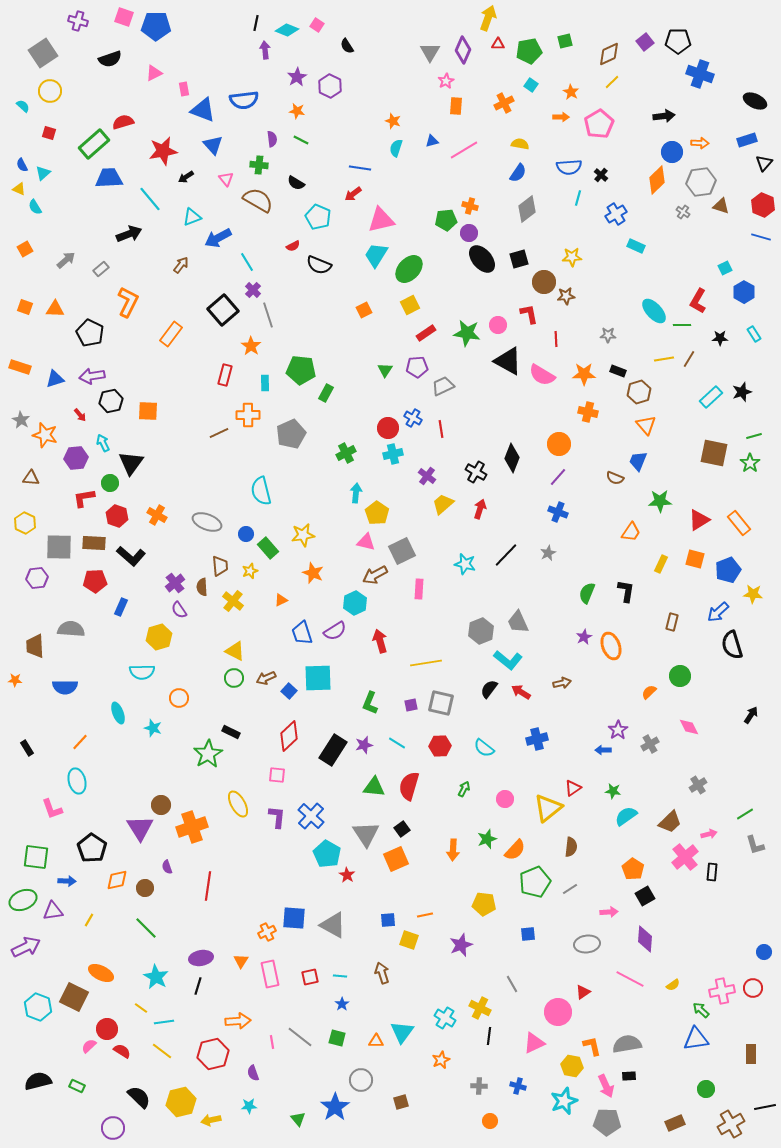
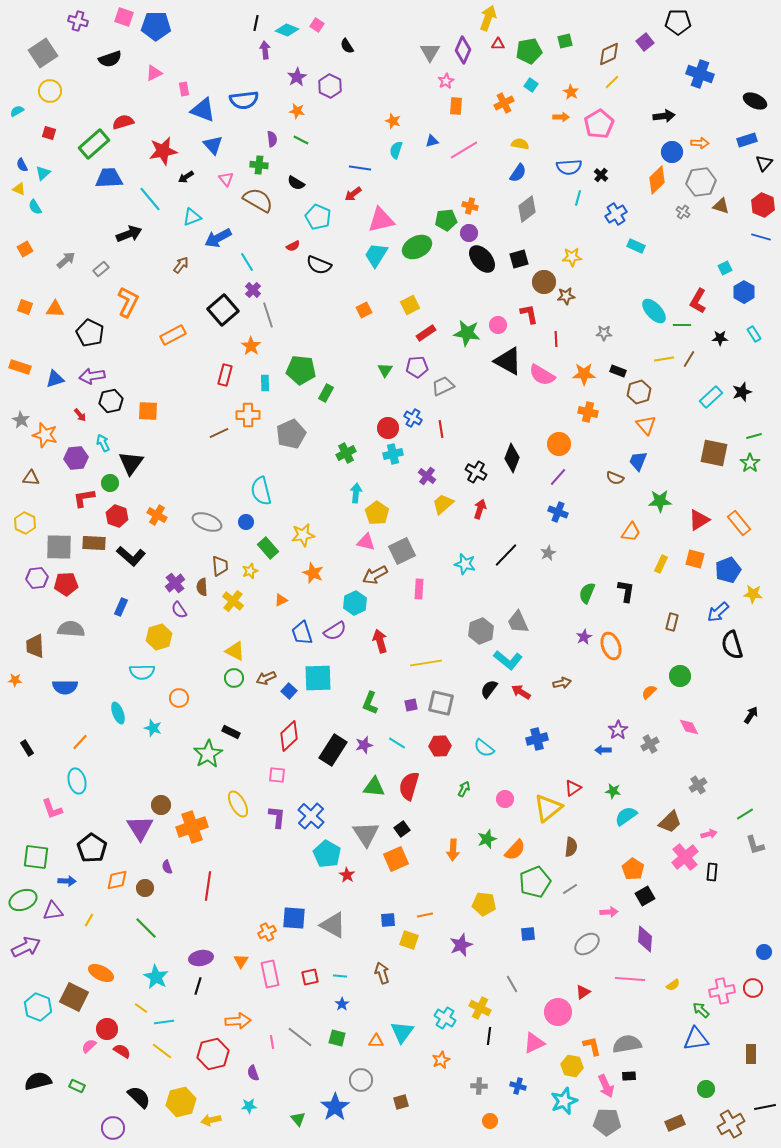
black pentagon at (678, 41): moved 19 px up
cyan semicircle at (23, 106): moved 6 px left, 5 px down; rotated 72 degrees counterclockwise
cyan semicircle at (396, 148): moved 2 px down
green ellipse at (409, 269): moved 8 px right, 22 px up; rotated 20 degrees clockwise
orange rectangle at (171, 334): moved 2 px right, 1 px down; rotated 25 degrees clockwise
gray star at (608, 335): moved 4 px left, 2 px up
blue circle at (246, 534): moved 12 px up
red pentagon at (95, 581): moved 29 px left, 3 px down
gray ellipse at (587, 944): rotated 30 degrees counterclockwise
pink line at (630, 979): rotated 24 degrees counterclockwise
